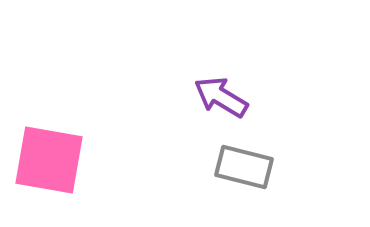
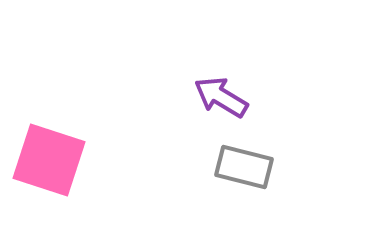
pink square: rotated 8 degrees clockwise
